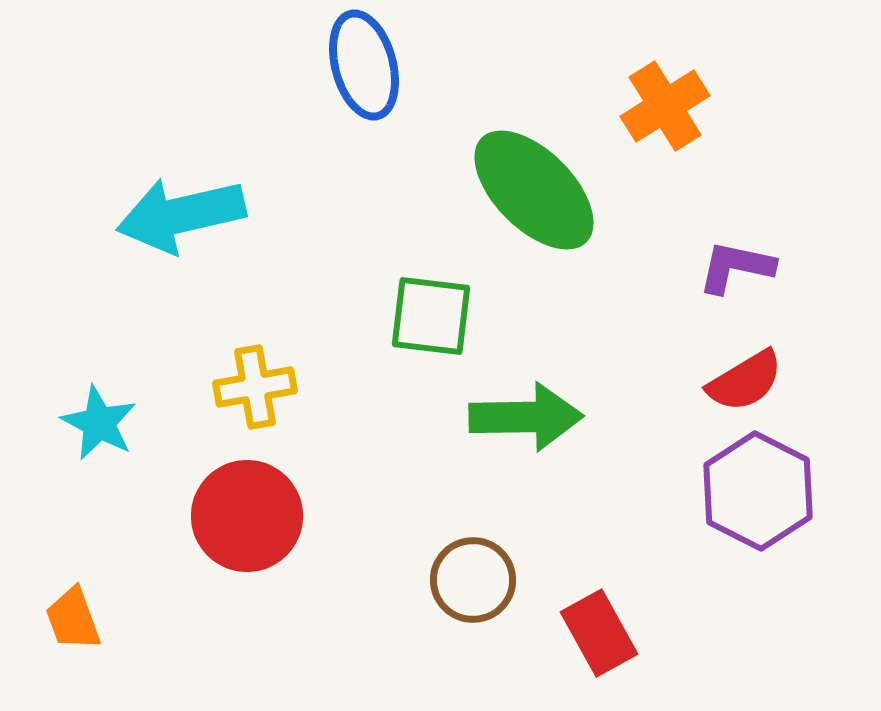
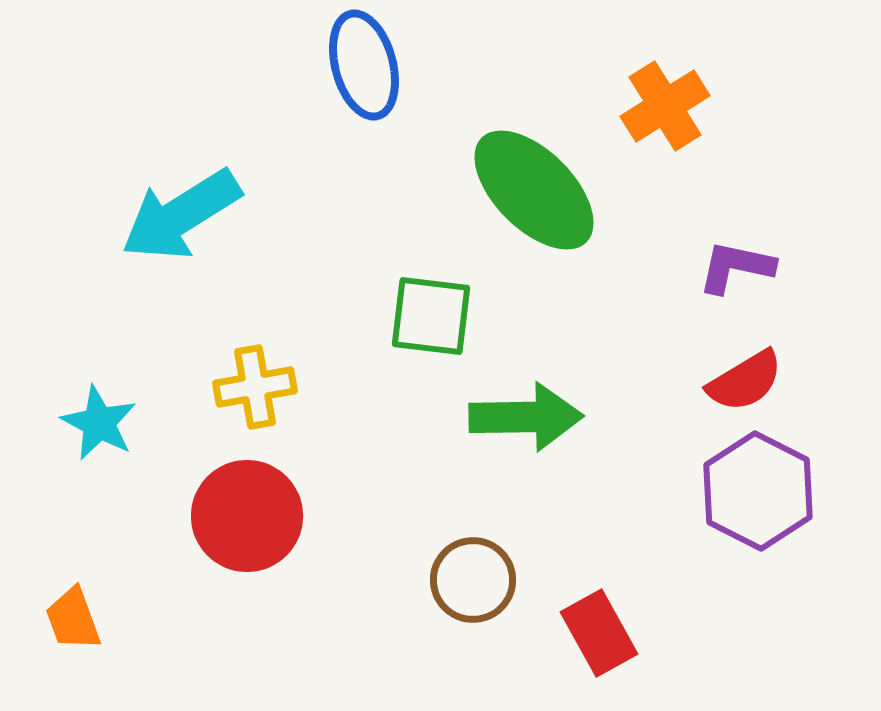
cyan arrow: rotated 19 degrees counterclockwise
